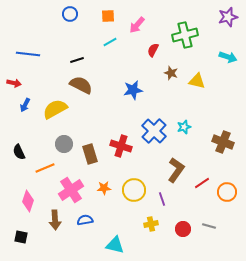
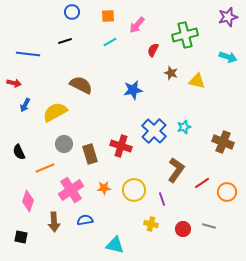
blue circle: moved 2 px right, 2 px up
black line: moved 12 px left, 19 px up
yellow semicircle: moved 3 px down
brown arrow: moved 1 px left, 2 px down
yellow cross: rotated 24 degrees clockwise
